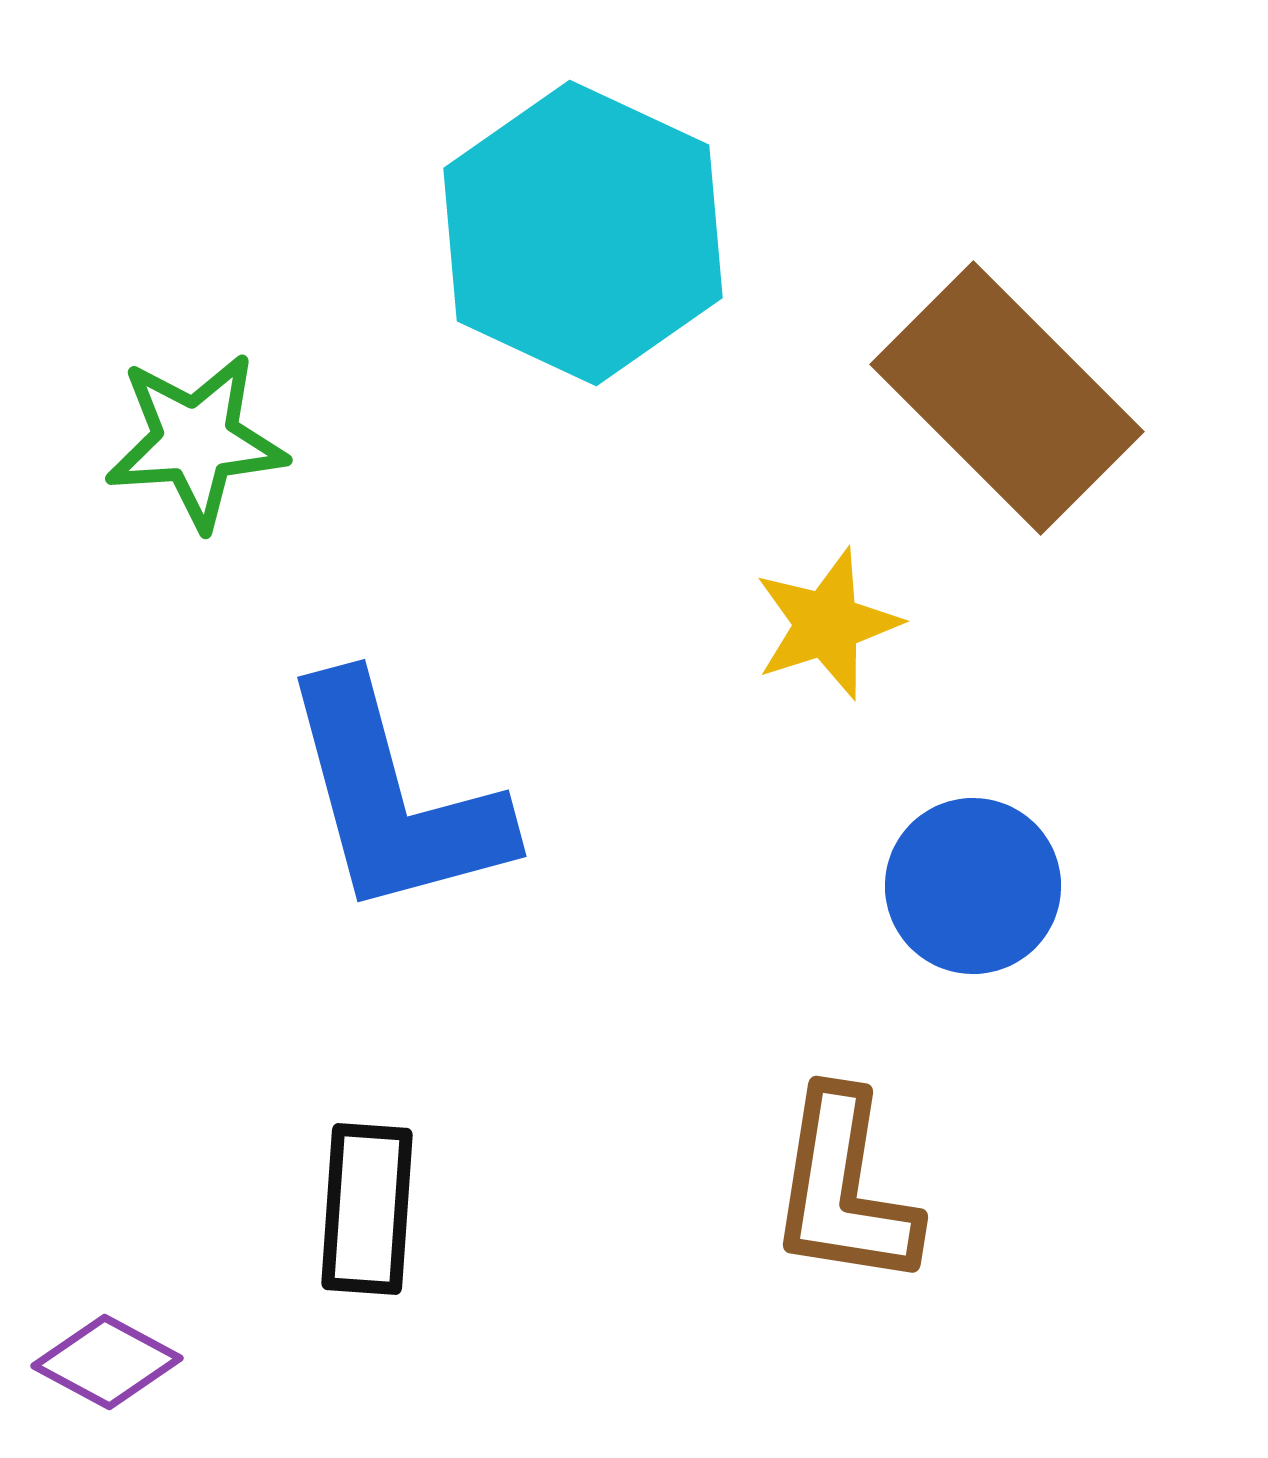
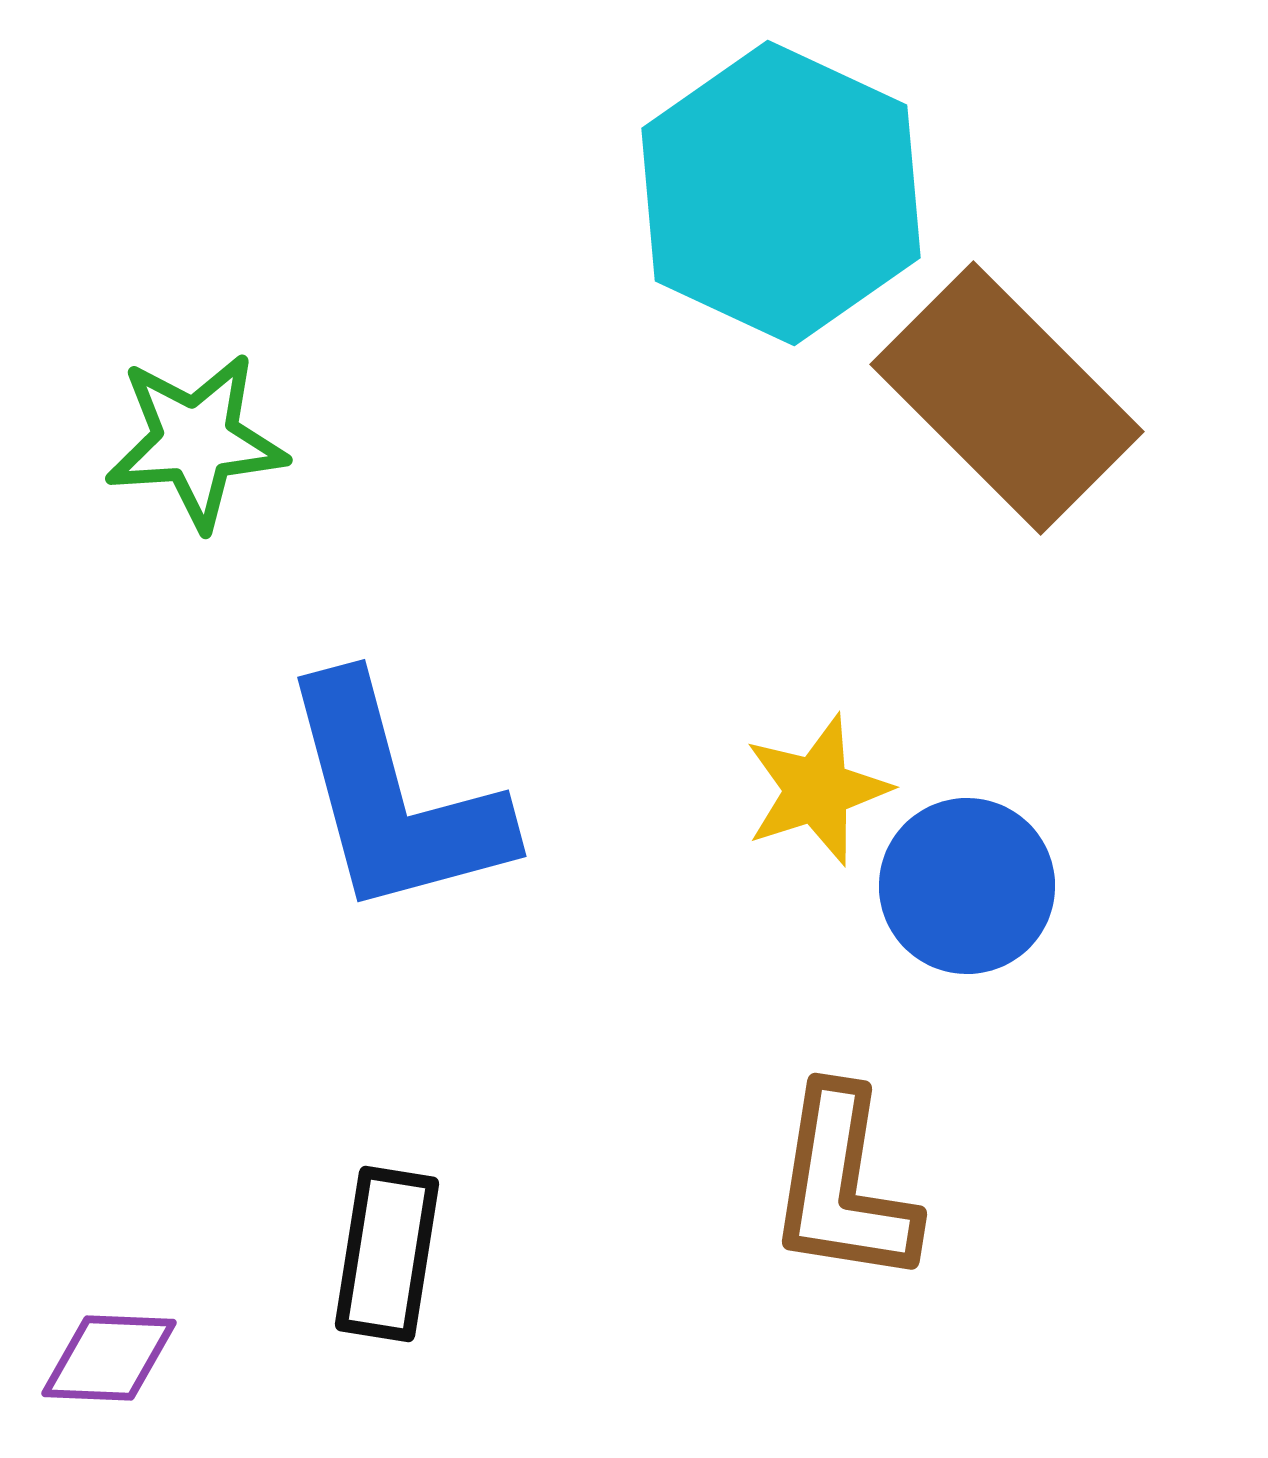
cyan hexagon: moved 198 px right, 40 px up
yellow star: moved 10 px left, 166 px down
blue circle: moved 6 px left
brown L-shape: moved 1 px left, 3 px up
black rectangle: moved 20 px right, 45 px down; rotated 5 degrees clockwise
purple diamond: moved 2 px right, 4 px up; rotated 26 degrees counterclockwise
